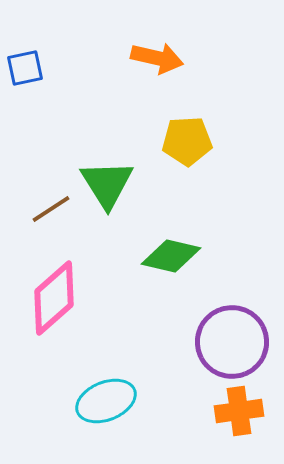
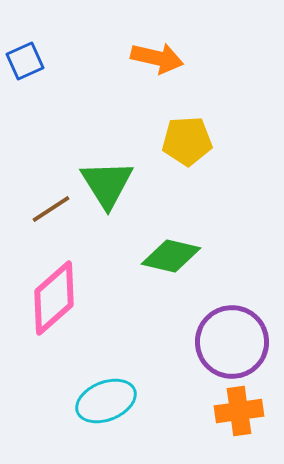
blue square: moved 7 px up; rotated 12 degrees counterclockwise
